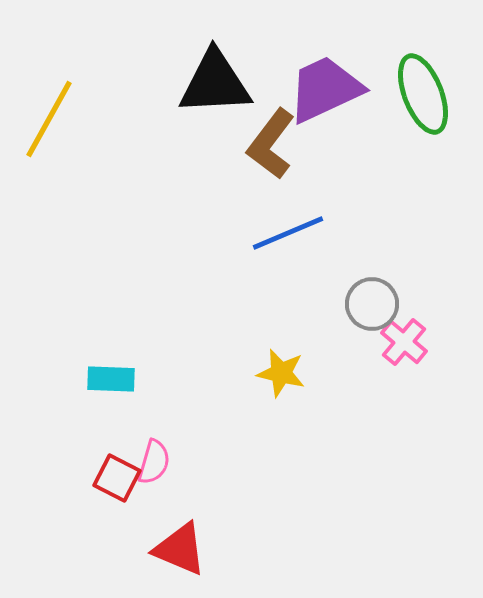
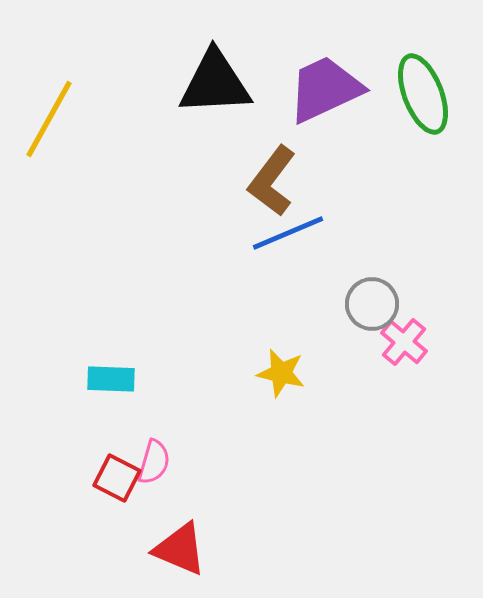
brown L-shape: moved 1 px right, 37 px down
